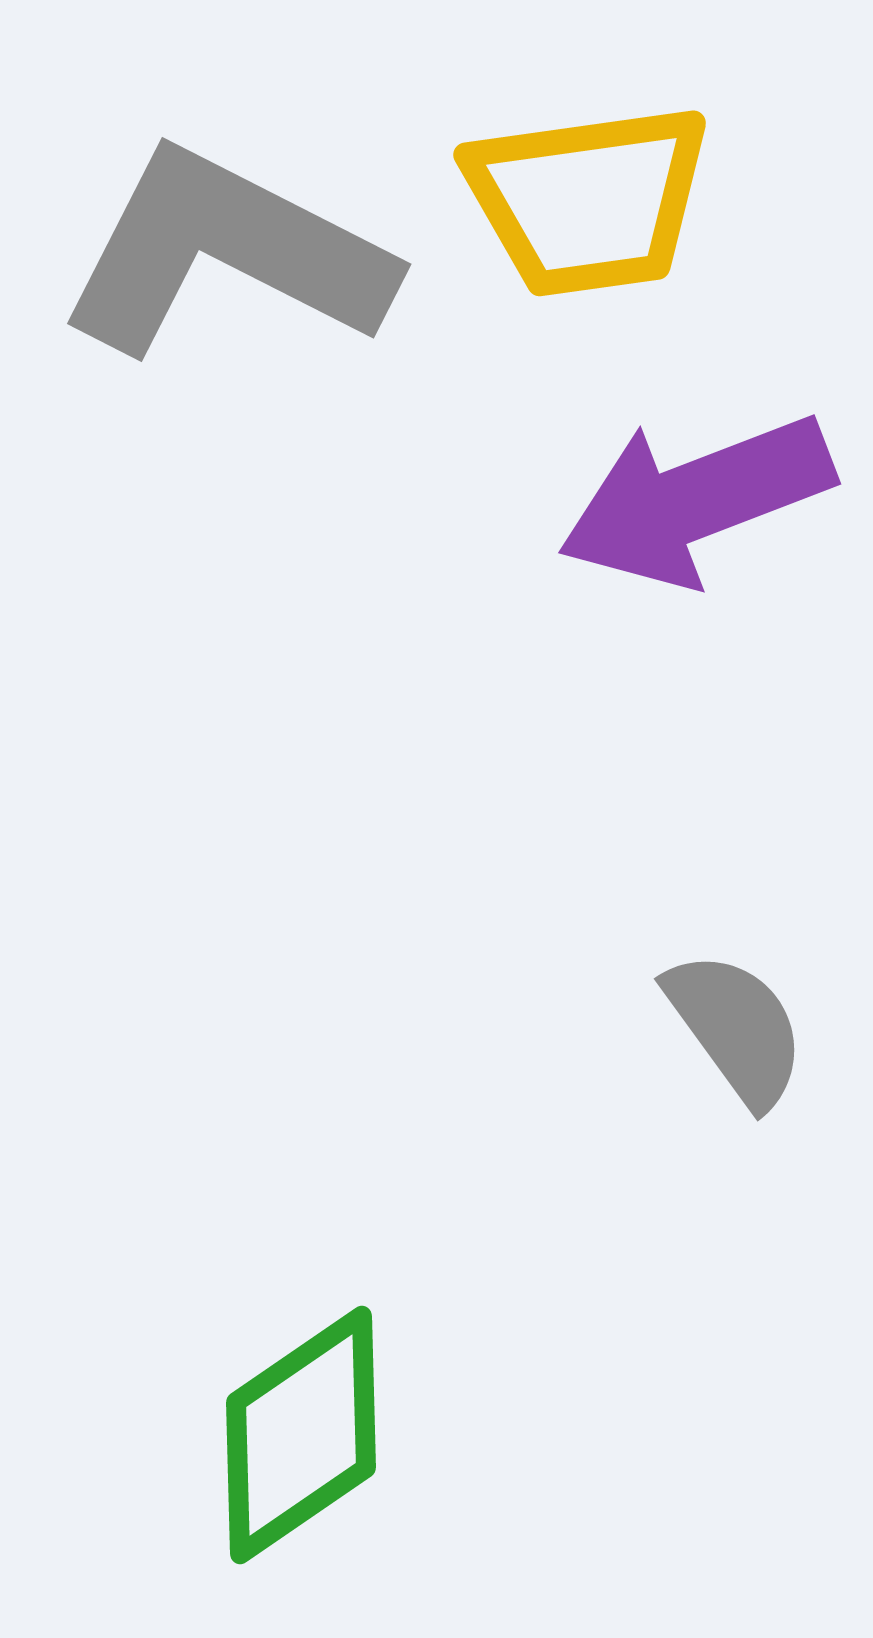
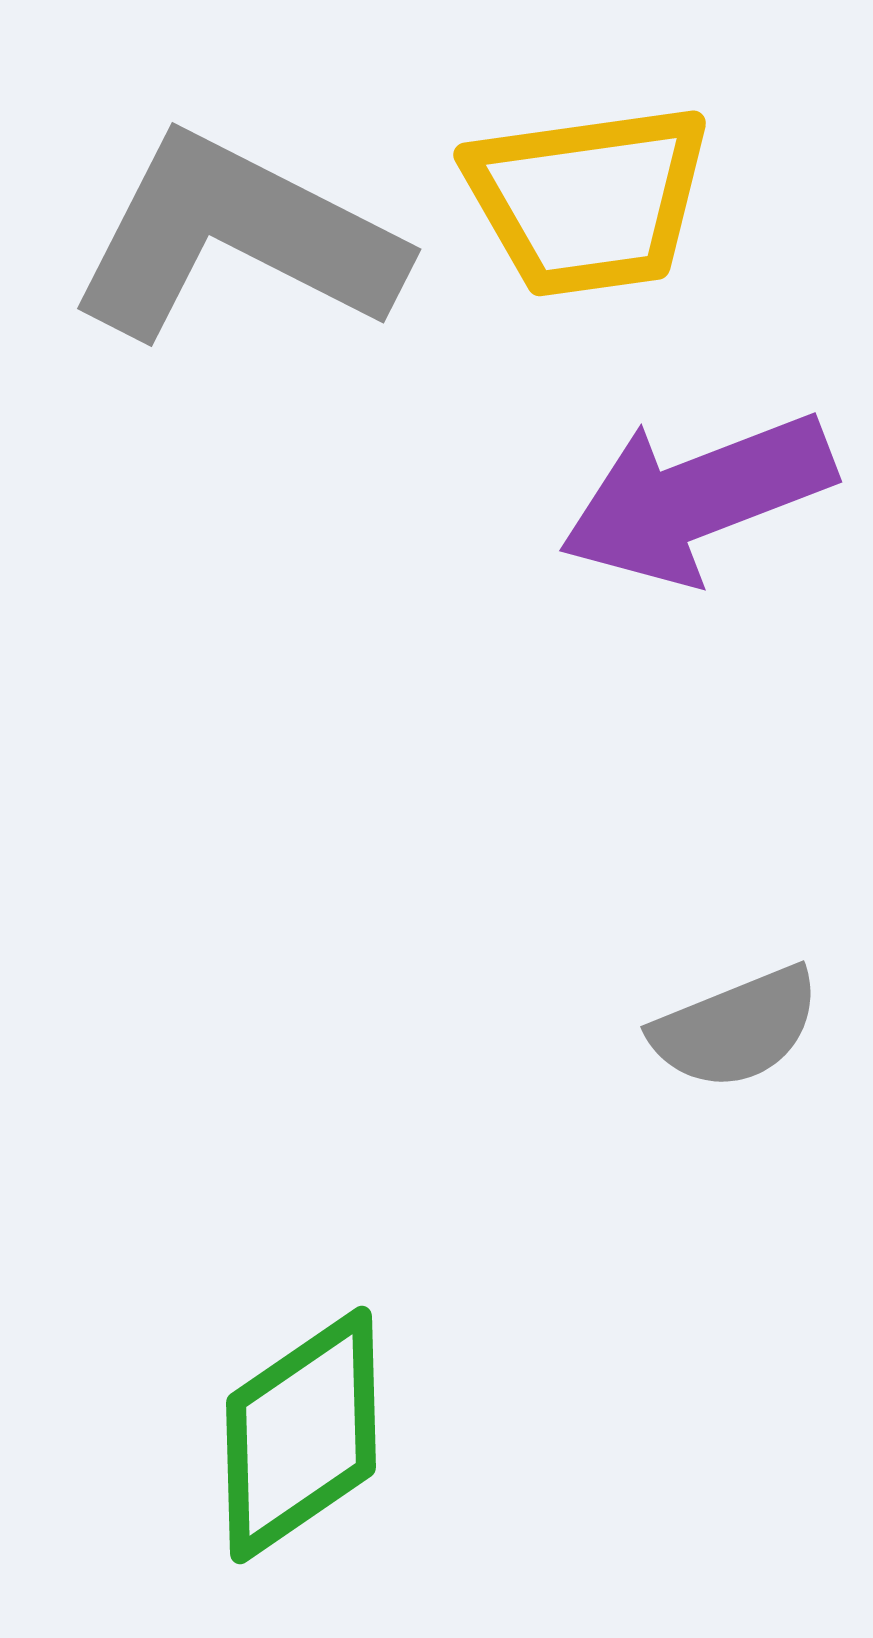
gray L-shape: moved 10 px right, 15 px up
purple arrow: moved 1 px right, 2 px up
gray semicircle: rotated 104 degrees clockwise
